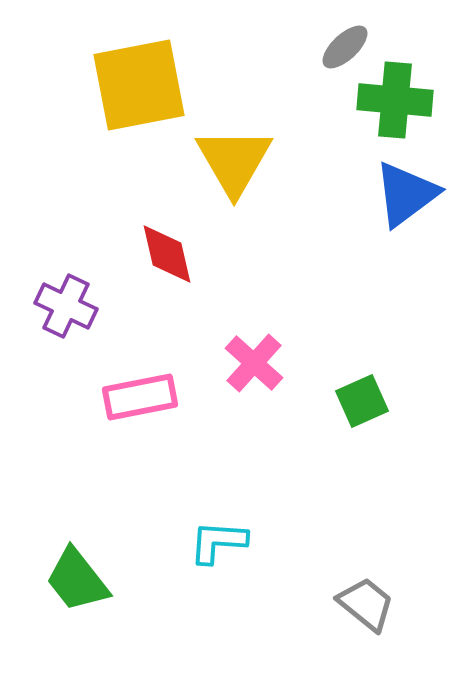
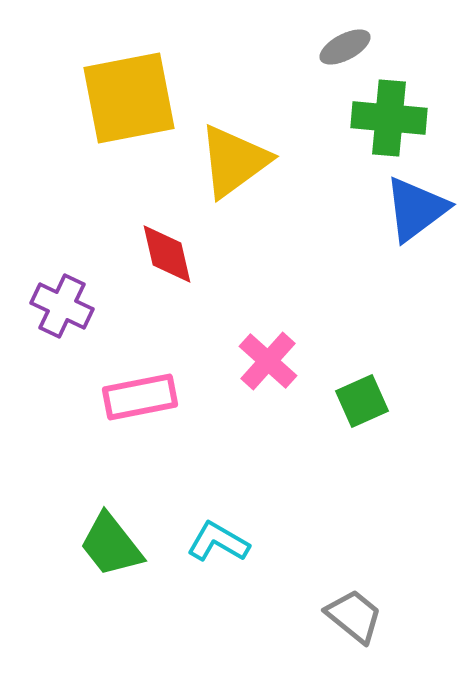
gray ellipse: rotated 15 degrees clockwise
yellow square: moved 10 px left, 13 px down
green cross: moved 6 px left, 18 px down
yellow triangle: rotated 24 degrees clockwise
blue triangle: moved 10 px right, 15 px down
purple cross: moved 4 px left
pink cross: moved 14 px right, 2 px up
cyan L-shape: rotated 26 degrees clockwise
green trapezoid: moved 34 px right, 35 px up
gray trapezoid: moved 12 px left, 12 px down
